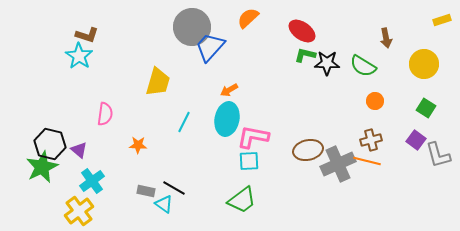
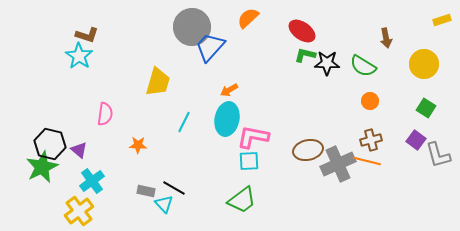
orange circle: moved 5 px left
cyan triangle: rotated 12 degrees clockwise
